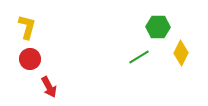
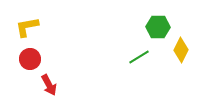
yellow L-shape: rotated 115 degrees counterclockwise
yellow diamond: moved 3 px up
red arrow: moved 2 px up
